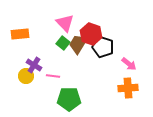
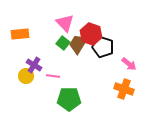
orange cross: moved 4 px left, 1 px down; rotated 24 degrees clockwise
